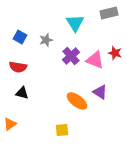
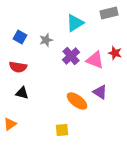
cyan triangle: rotated 30 degrees clockwise
